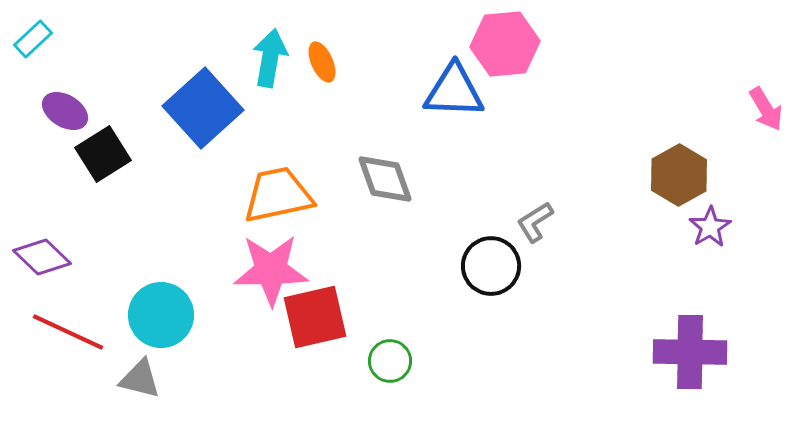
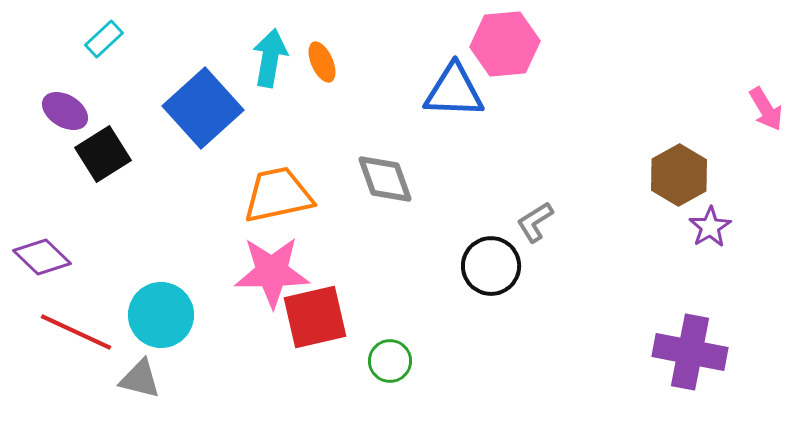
cyan rectangle: moved 71 px right
pink star: moved 1 px right, 2 px down
red line: moved 8 px right
purple cross: rotated 10 degrees clockwise
